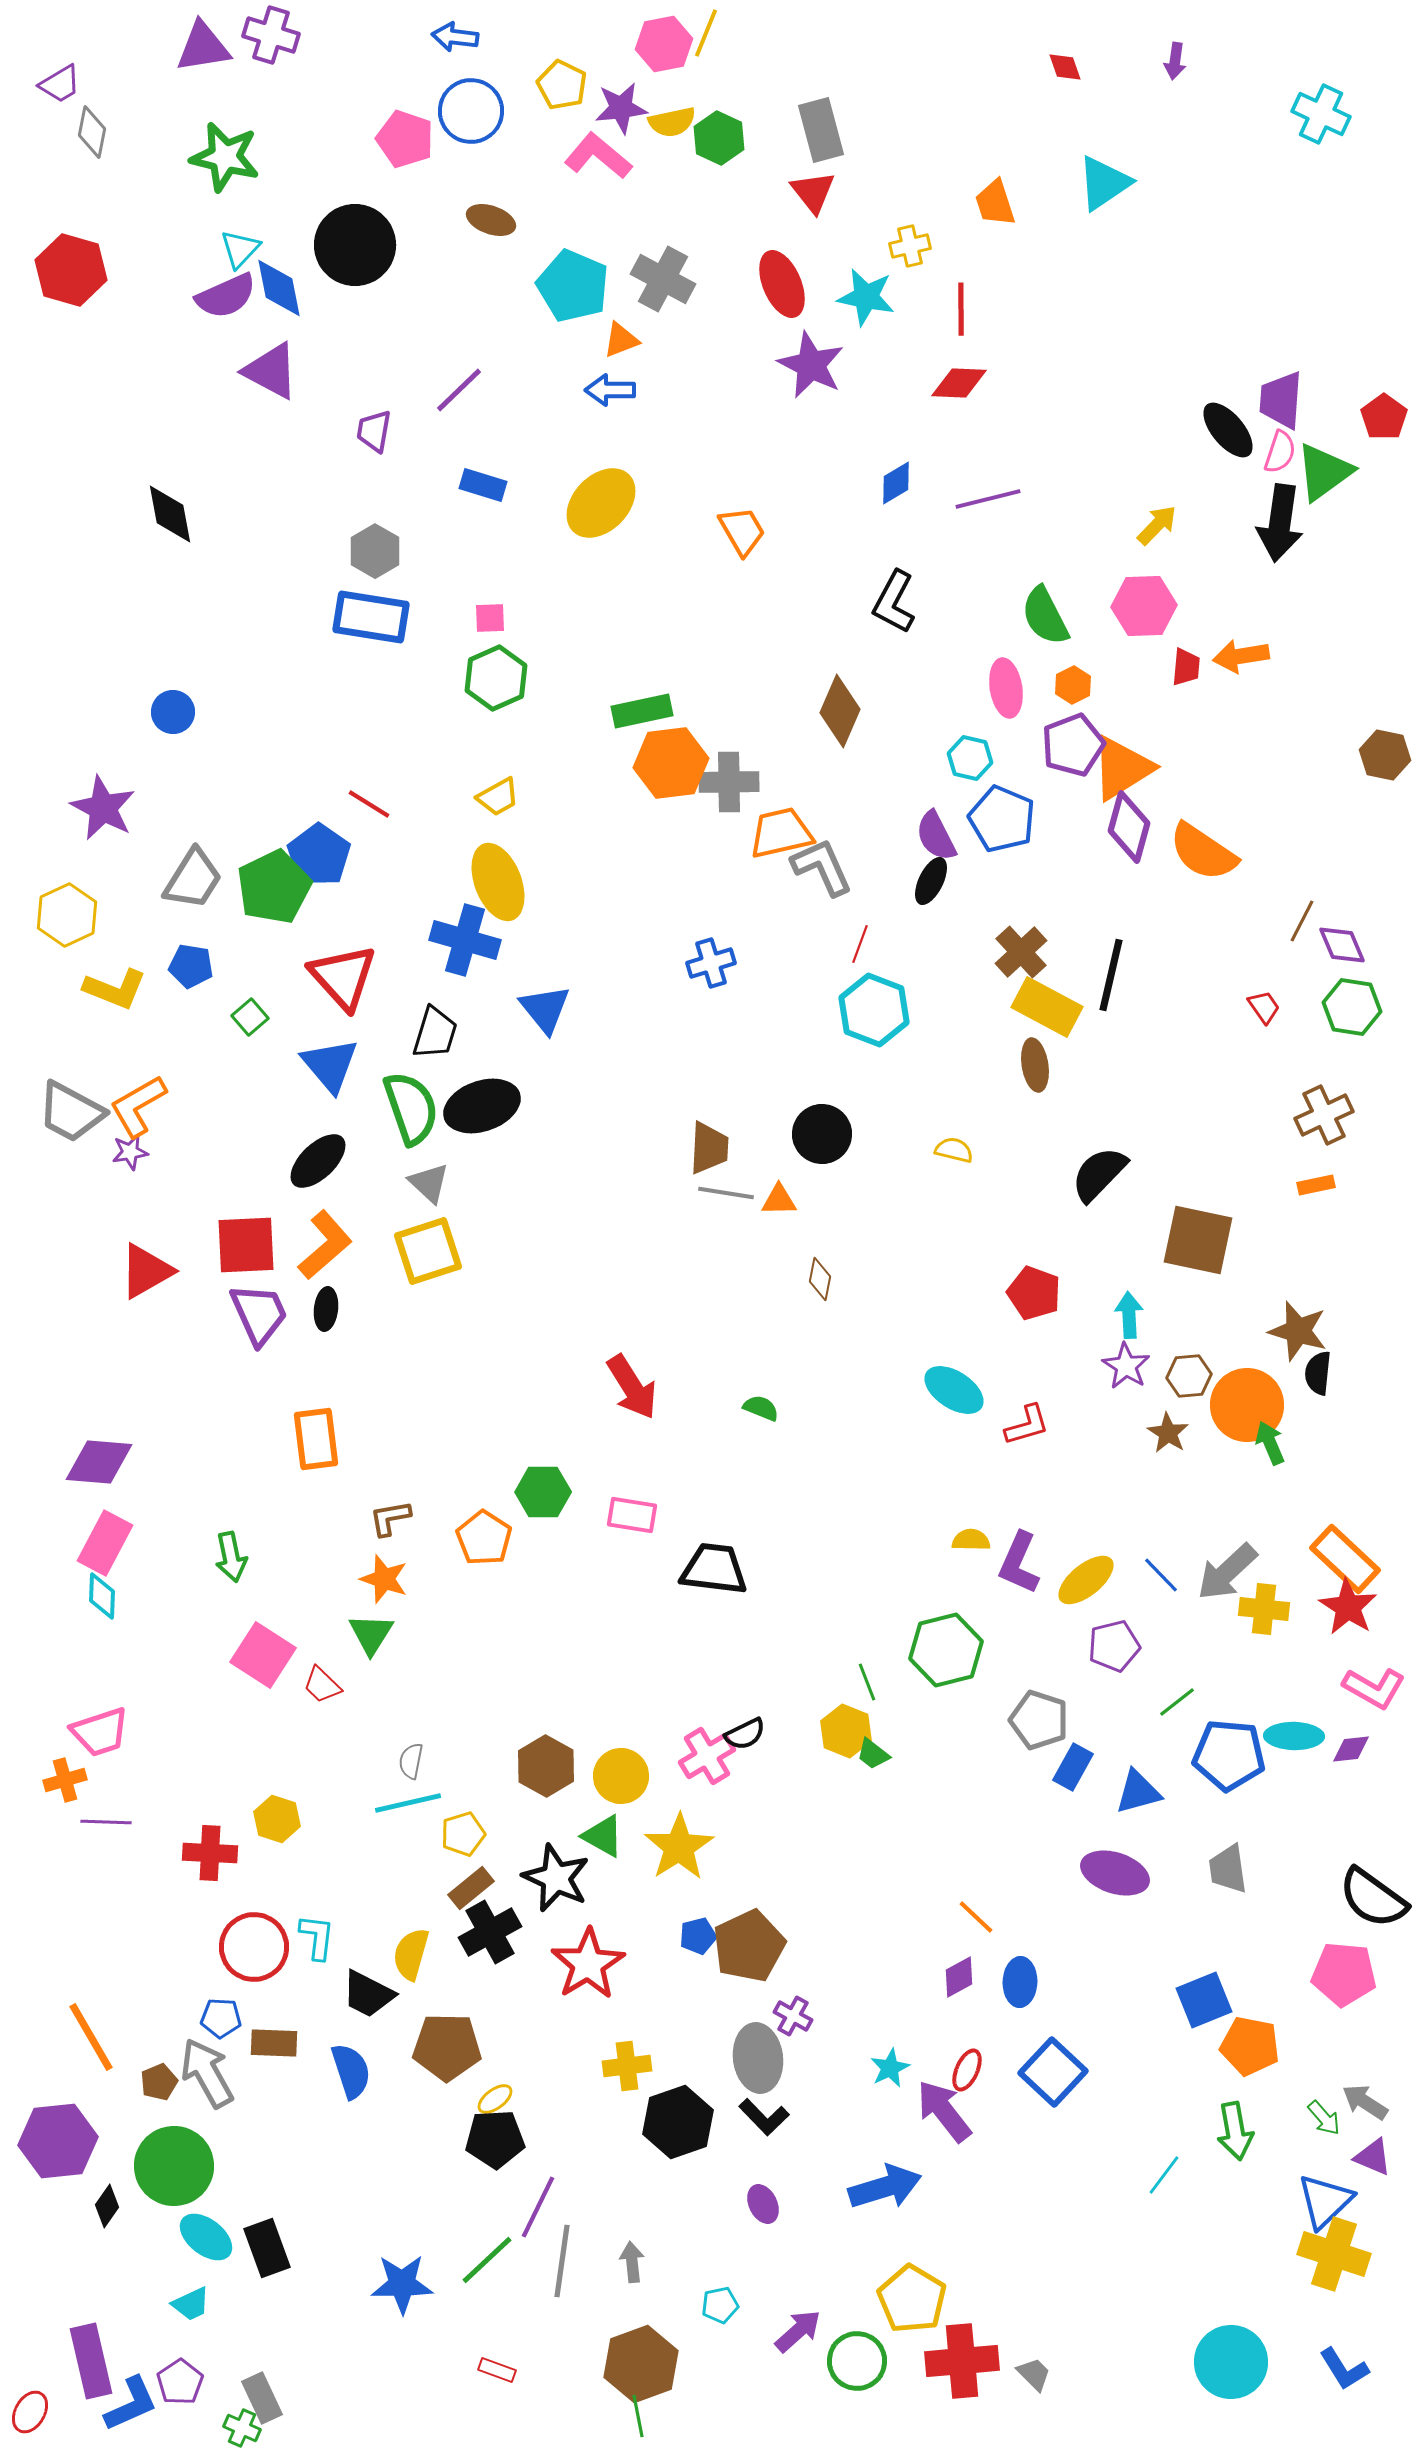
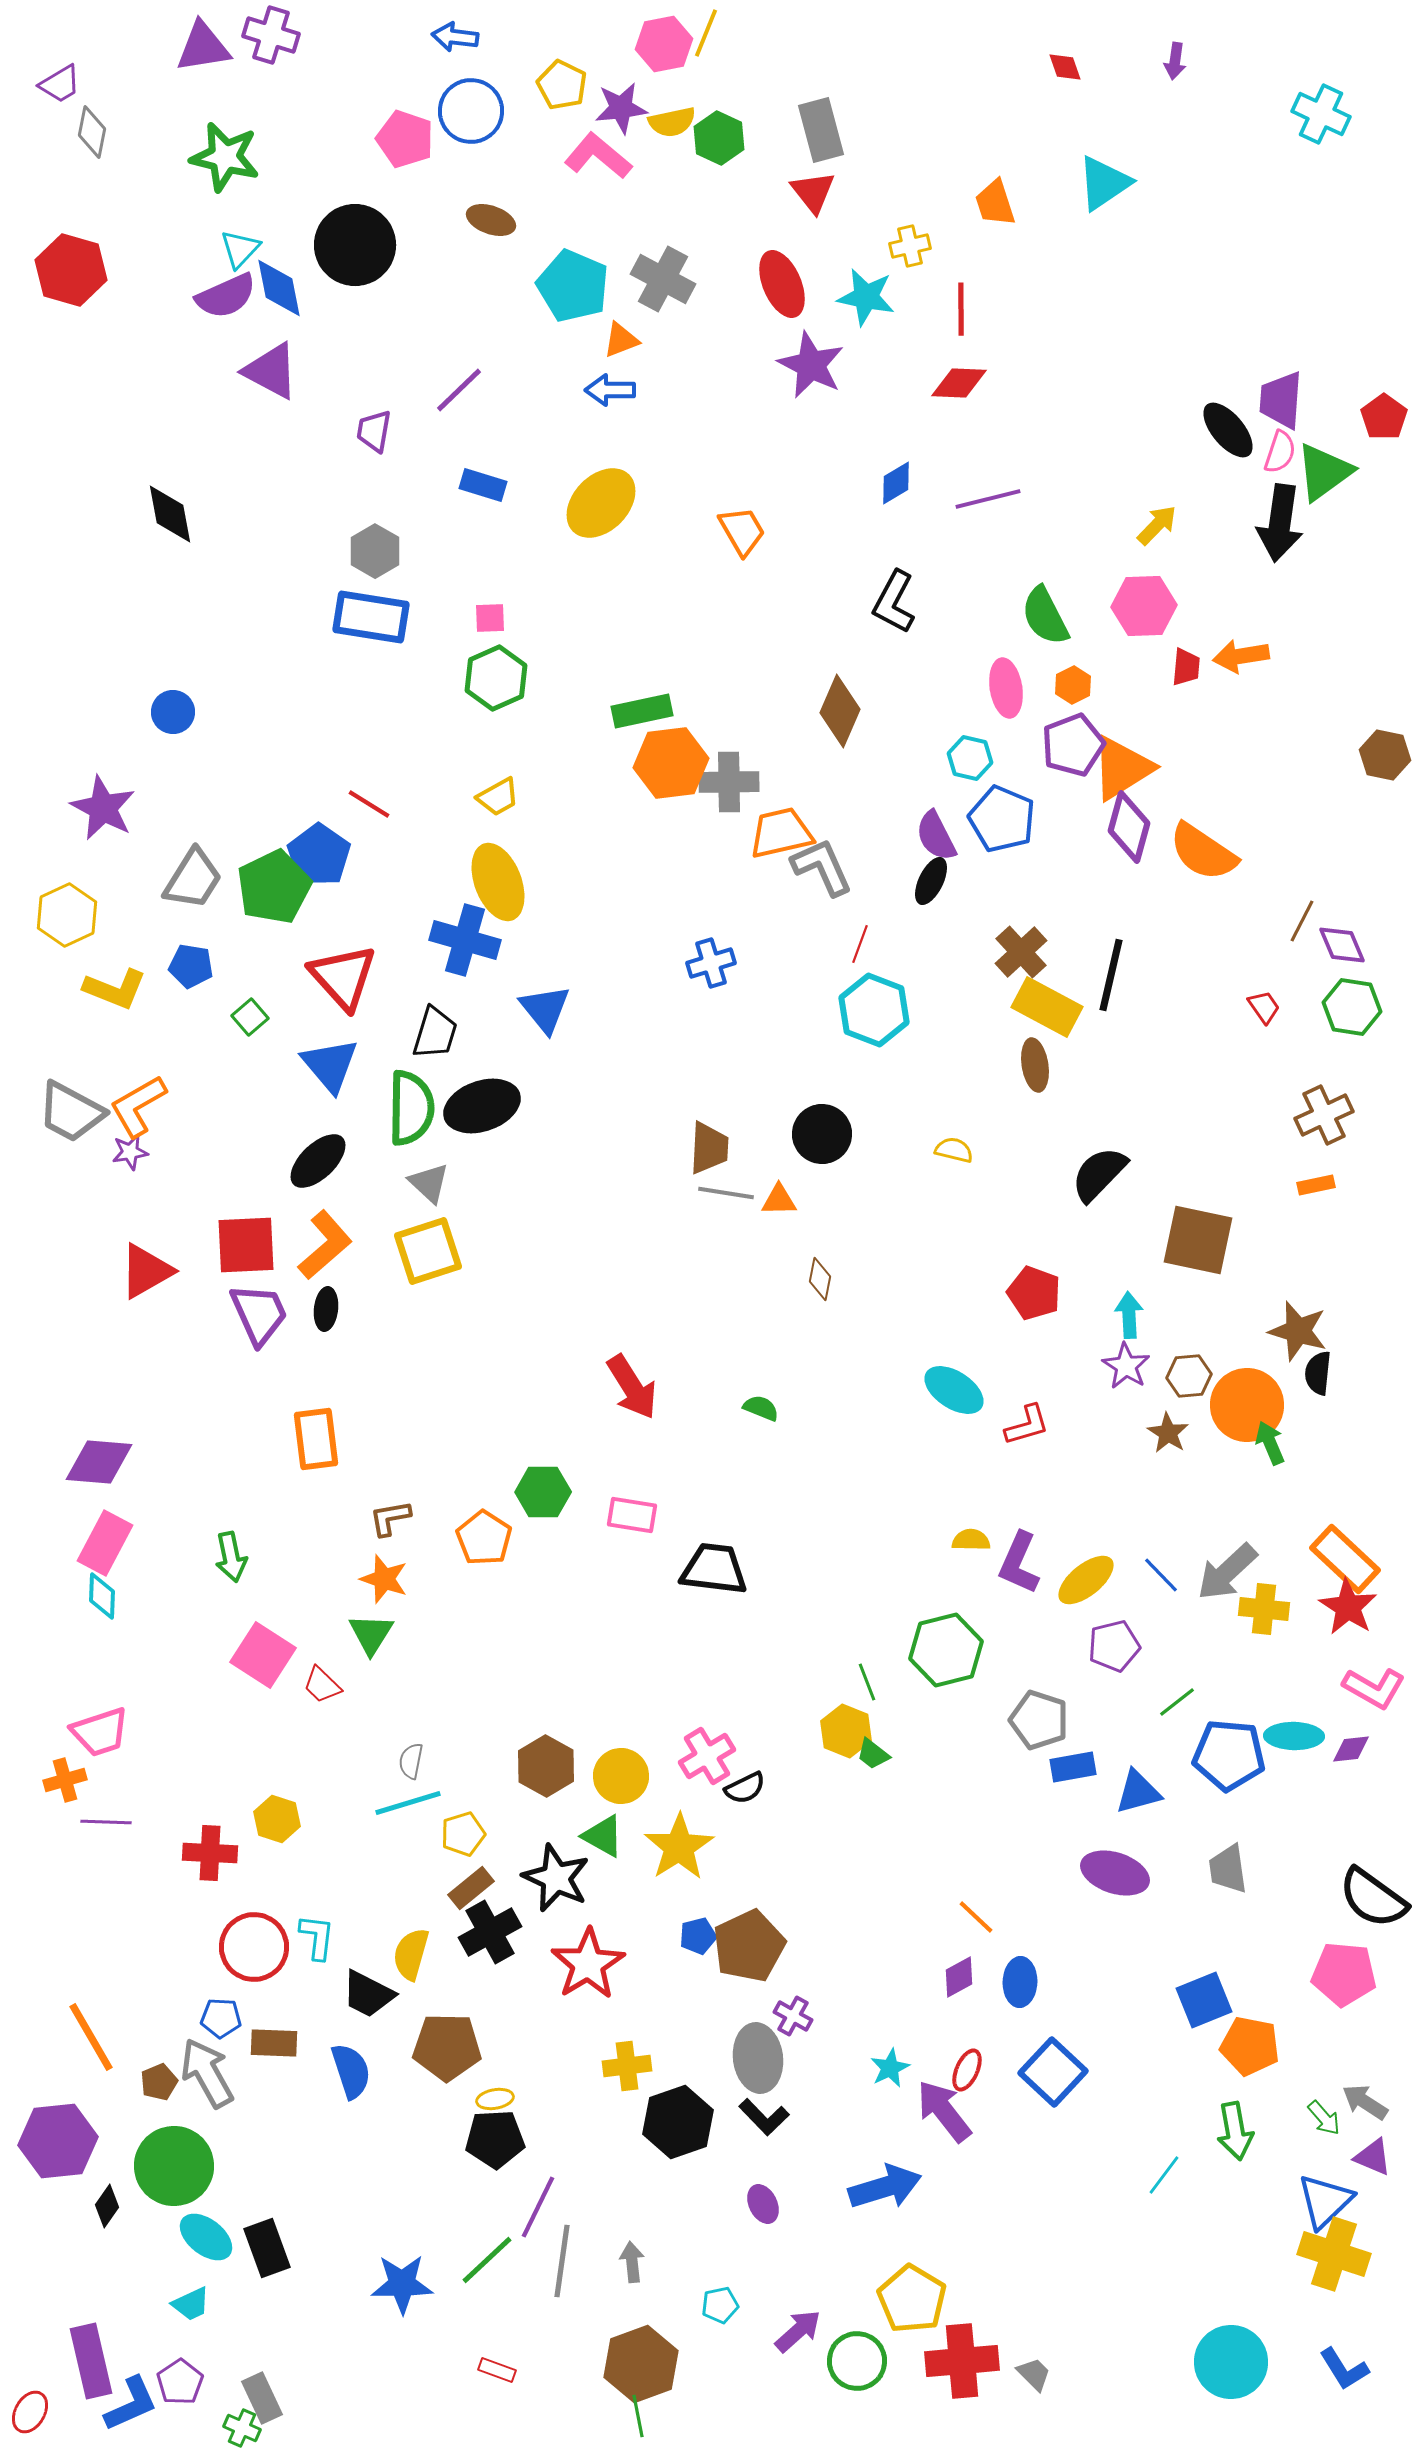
green semicircle at (411, 1108): rotated 20 degrees clockwise
black semicircle at (745, 1734): moved 54 px down
blue rectangle at (1073, 1767): rotated 51 degrees clockwise
cyan line at (408, 1803): rotated 4 degrees counterclockwise
yellow ellipse at (495, 2099): rotated 27 degrees clockwise
